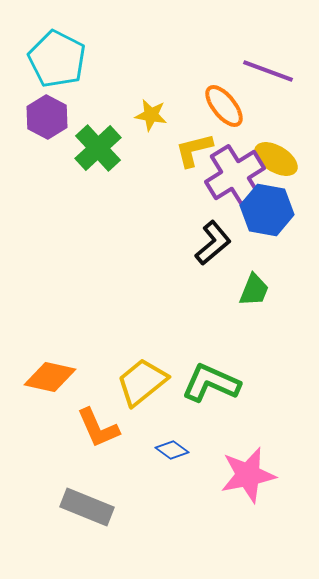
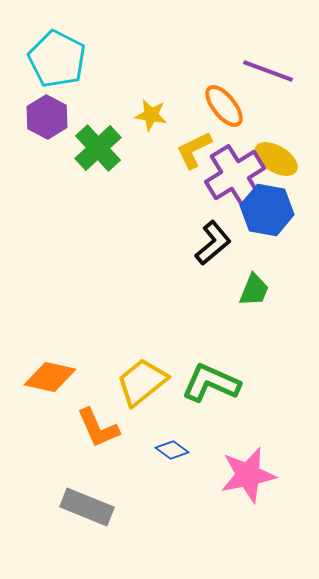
yellow L-shape: rotated 12 degrees counterclockwise
